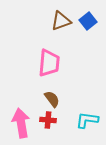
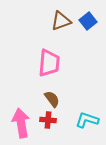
cyan L-shape: rotated 10 degrees clockwise
